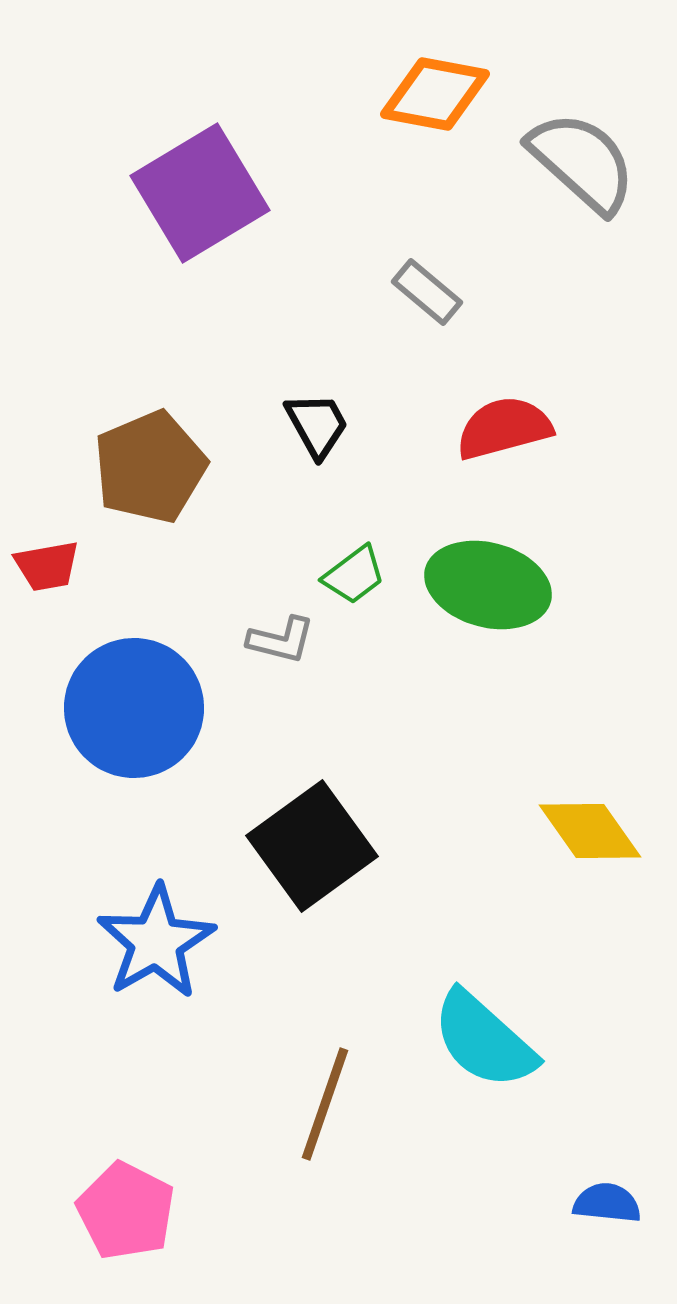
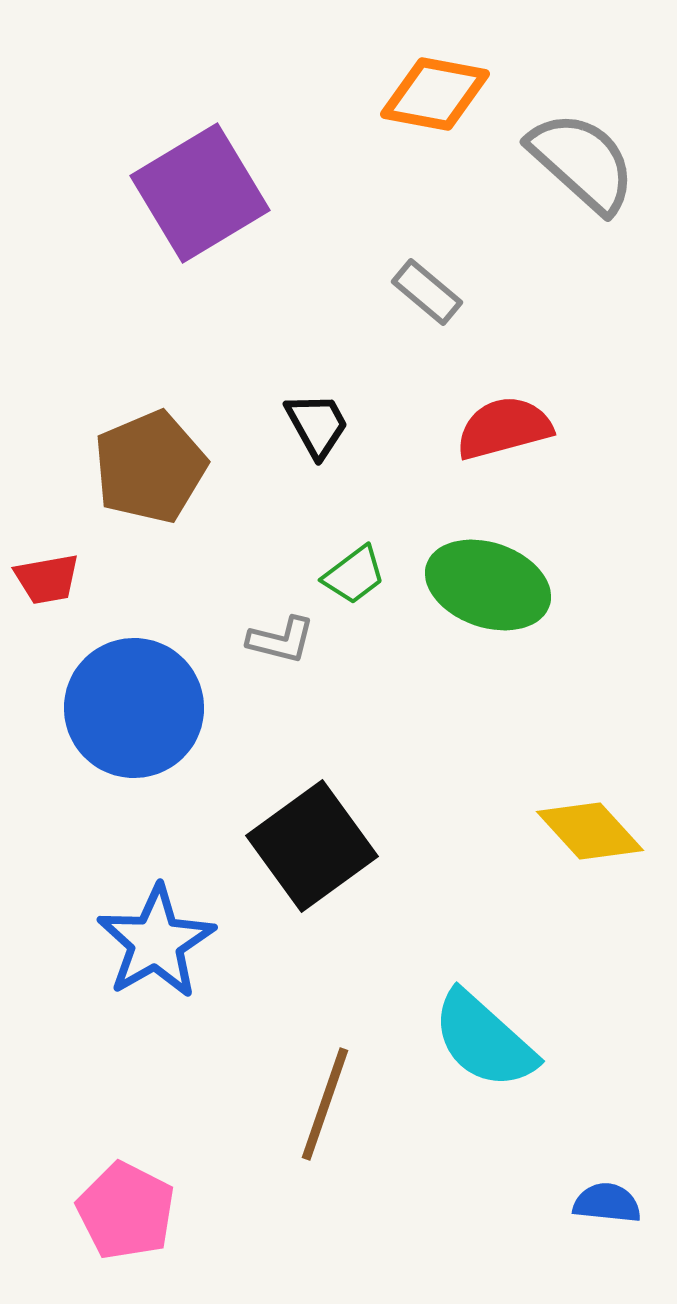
red trapezoid: moved 13 px down
green ellipse: rotated 4 degrees clockwise
yellow diamond: rotated 7 degrees counterclockwise
